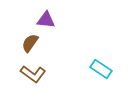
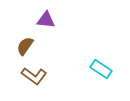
brown semicircle: moved 5 px left, 3 px down
brown L-shape: moved 1 px right, 2 px down
